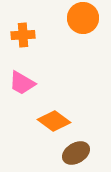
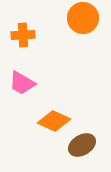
orange diamond: rotated 12 degrees counterclockwise
brown ellipse: moved 6 px right, 8 px up
